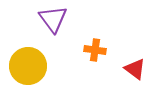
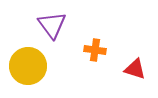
purple triangle: moved 1 px left, 6 px down
red triangle: rotated 20 degrees counterclockwise
